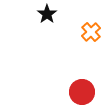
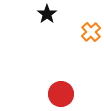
red circle: moved 21 px left, 2 px down
